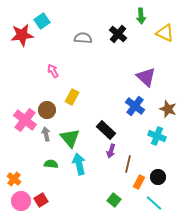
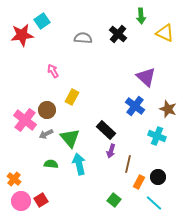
gray arrow: rotated 104 degrees counterclockwise
